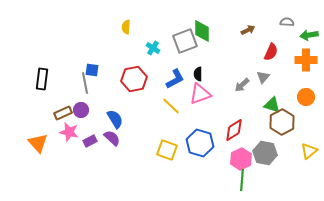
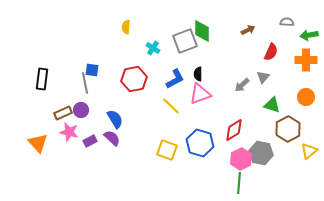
brown hexagon: moved 6 px right, 7 px down
gray hexagon: moved 4 px left
green line: moved 3 px left, 3 px down
